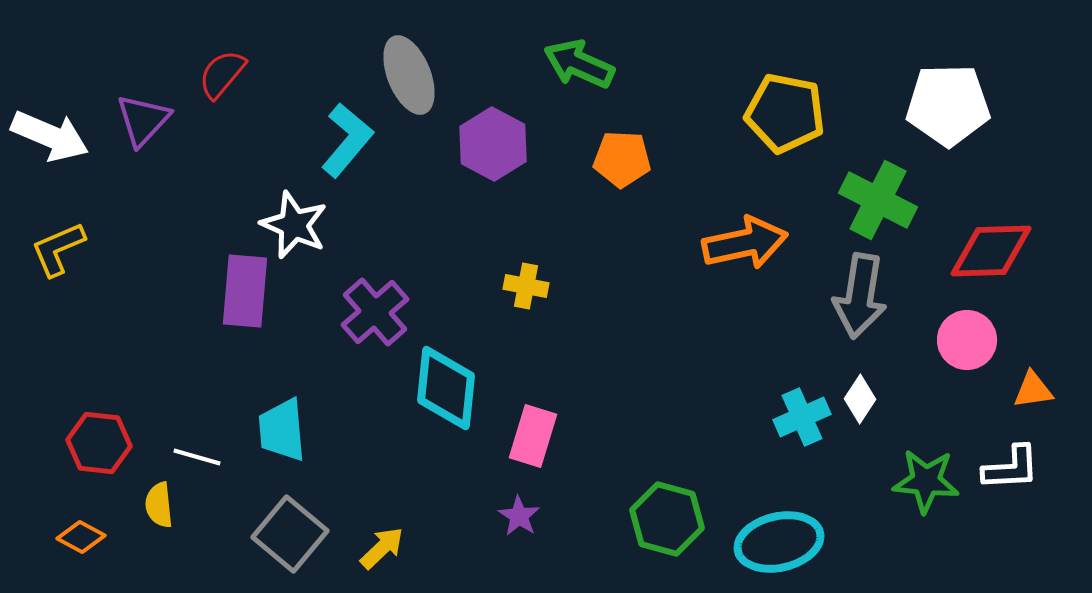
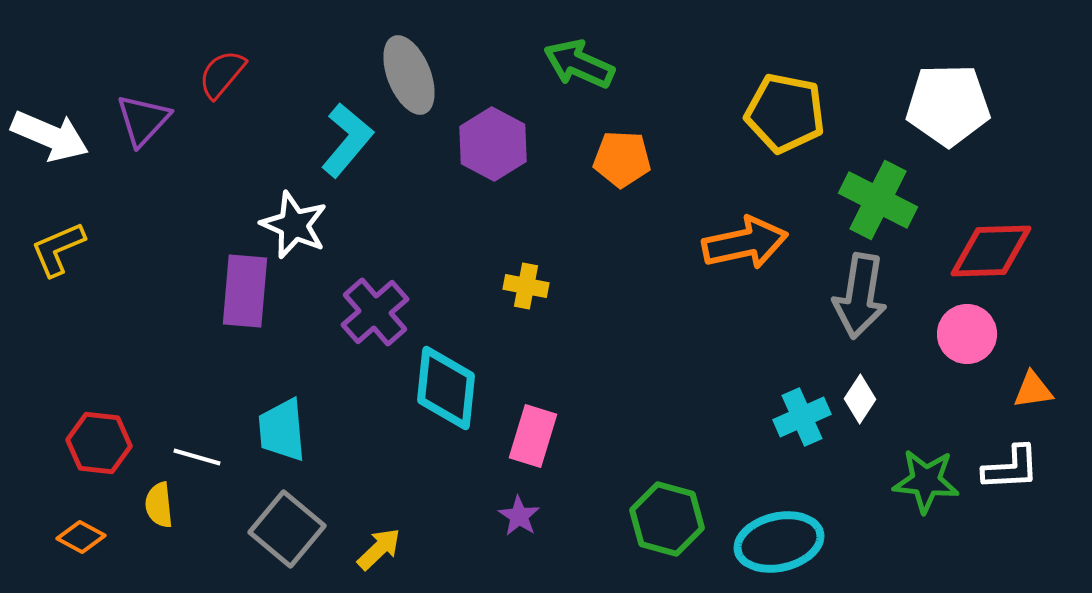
pink circle: moved 6 px up
gray square: moved 3 px left, 5 px up
yellow arrow: moved 3 px left, 1 px down
